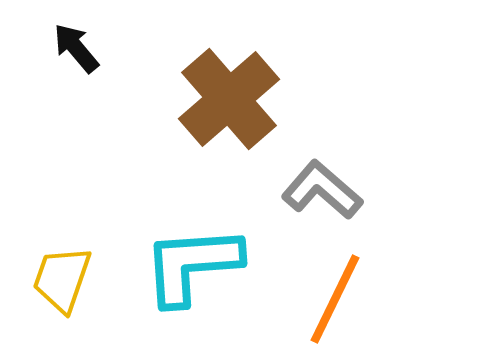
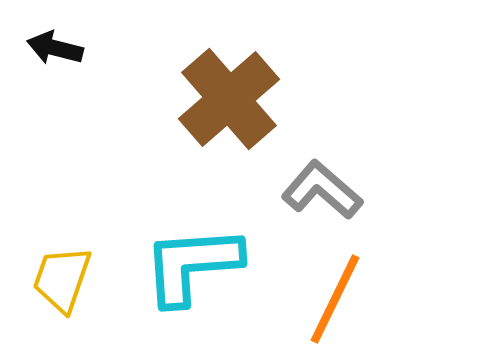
black arrow: moved 21 px left; rotated 36 degrees counterclockwise
